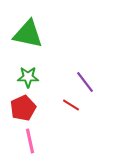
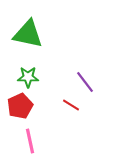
red pentagon: moved 3 px left, 2 px up
